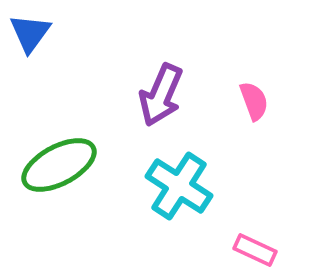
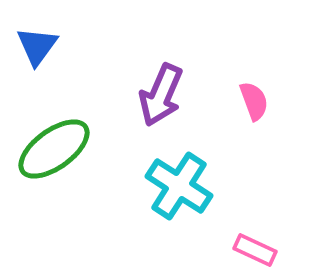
blue triangle: moved 7 px right, 13 px down
green ellipse: moved 5 px left, 16 px up; rotated 8 degrees counterclockwise
